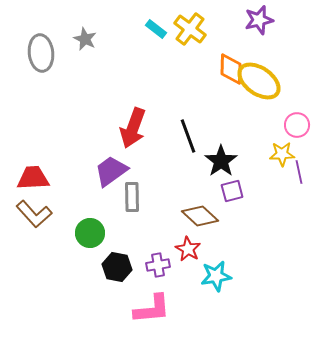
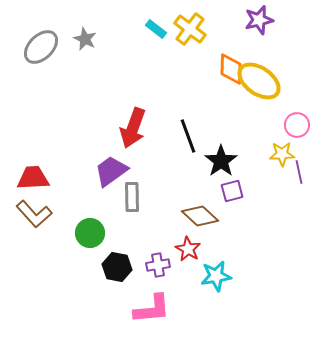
gray ellipse: moved 6 px up; rotated 51 degrees clockwise
